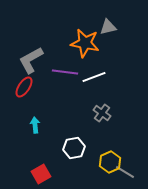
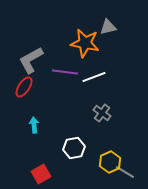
cyan arrow: moved 1 px left
